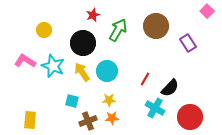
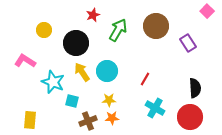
black circle: moved 7 px left
cyan star: moved 16 px down
black semicircle: moved 25 px right; rotated 48 degrees counterclockwise
